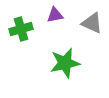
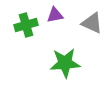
green cross: moved 5 px right, 4 px up
green star: rotated 8 degrees clockwise
